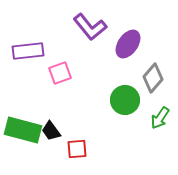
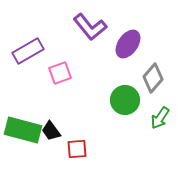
purple rectangle: rotated 24 degrees counterclockwise
